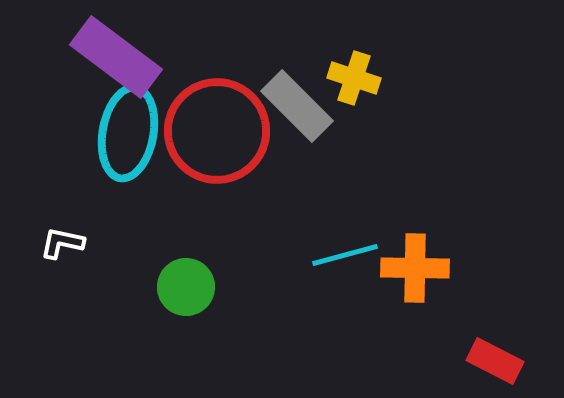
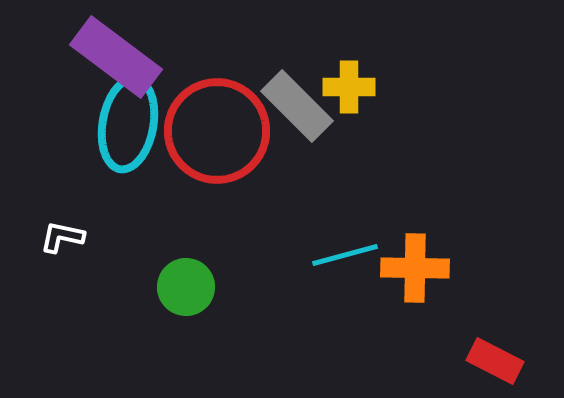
yellow cross: moved 5 px left, 9 px down; rotated 18 degrees counterclockwise
cyan ellipse: moved 9 px up
white L-shape: moved 6 px up
